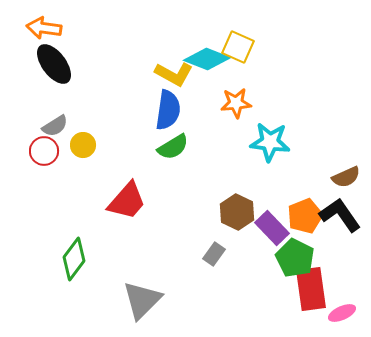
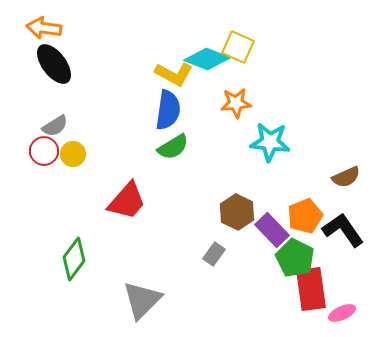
yellow circle: moved 10 px left, 9 px down
black L-shape: moved 3 px right, 15 px down
purple rectangle: moved 2 px down
